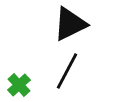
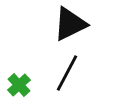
black line: moved 2 px down
